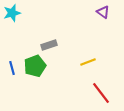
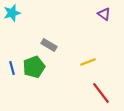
purple triangle: moved 1 px right, 2 px down
gray rectangle: rotated 49 degrees clockwise
green pentagon: moved 1 px left, 1 px down
